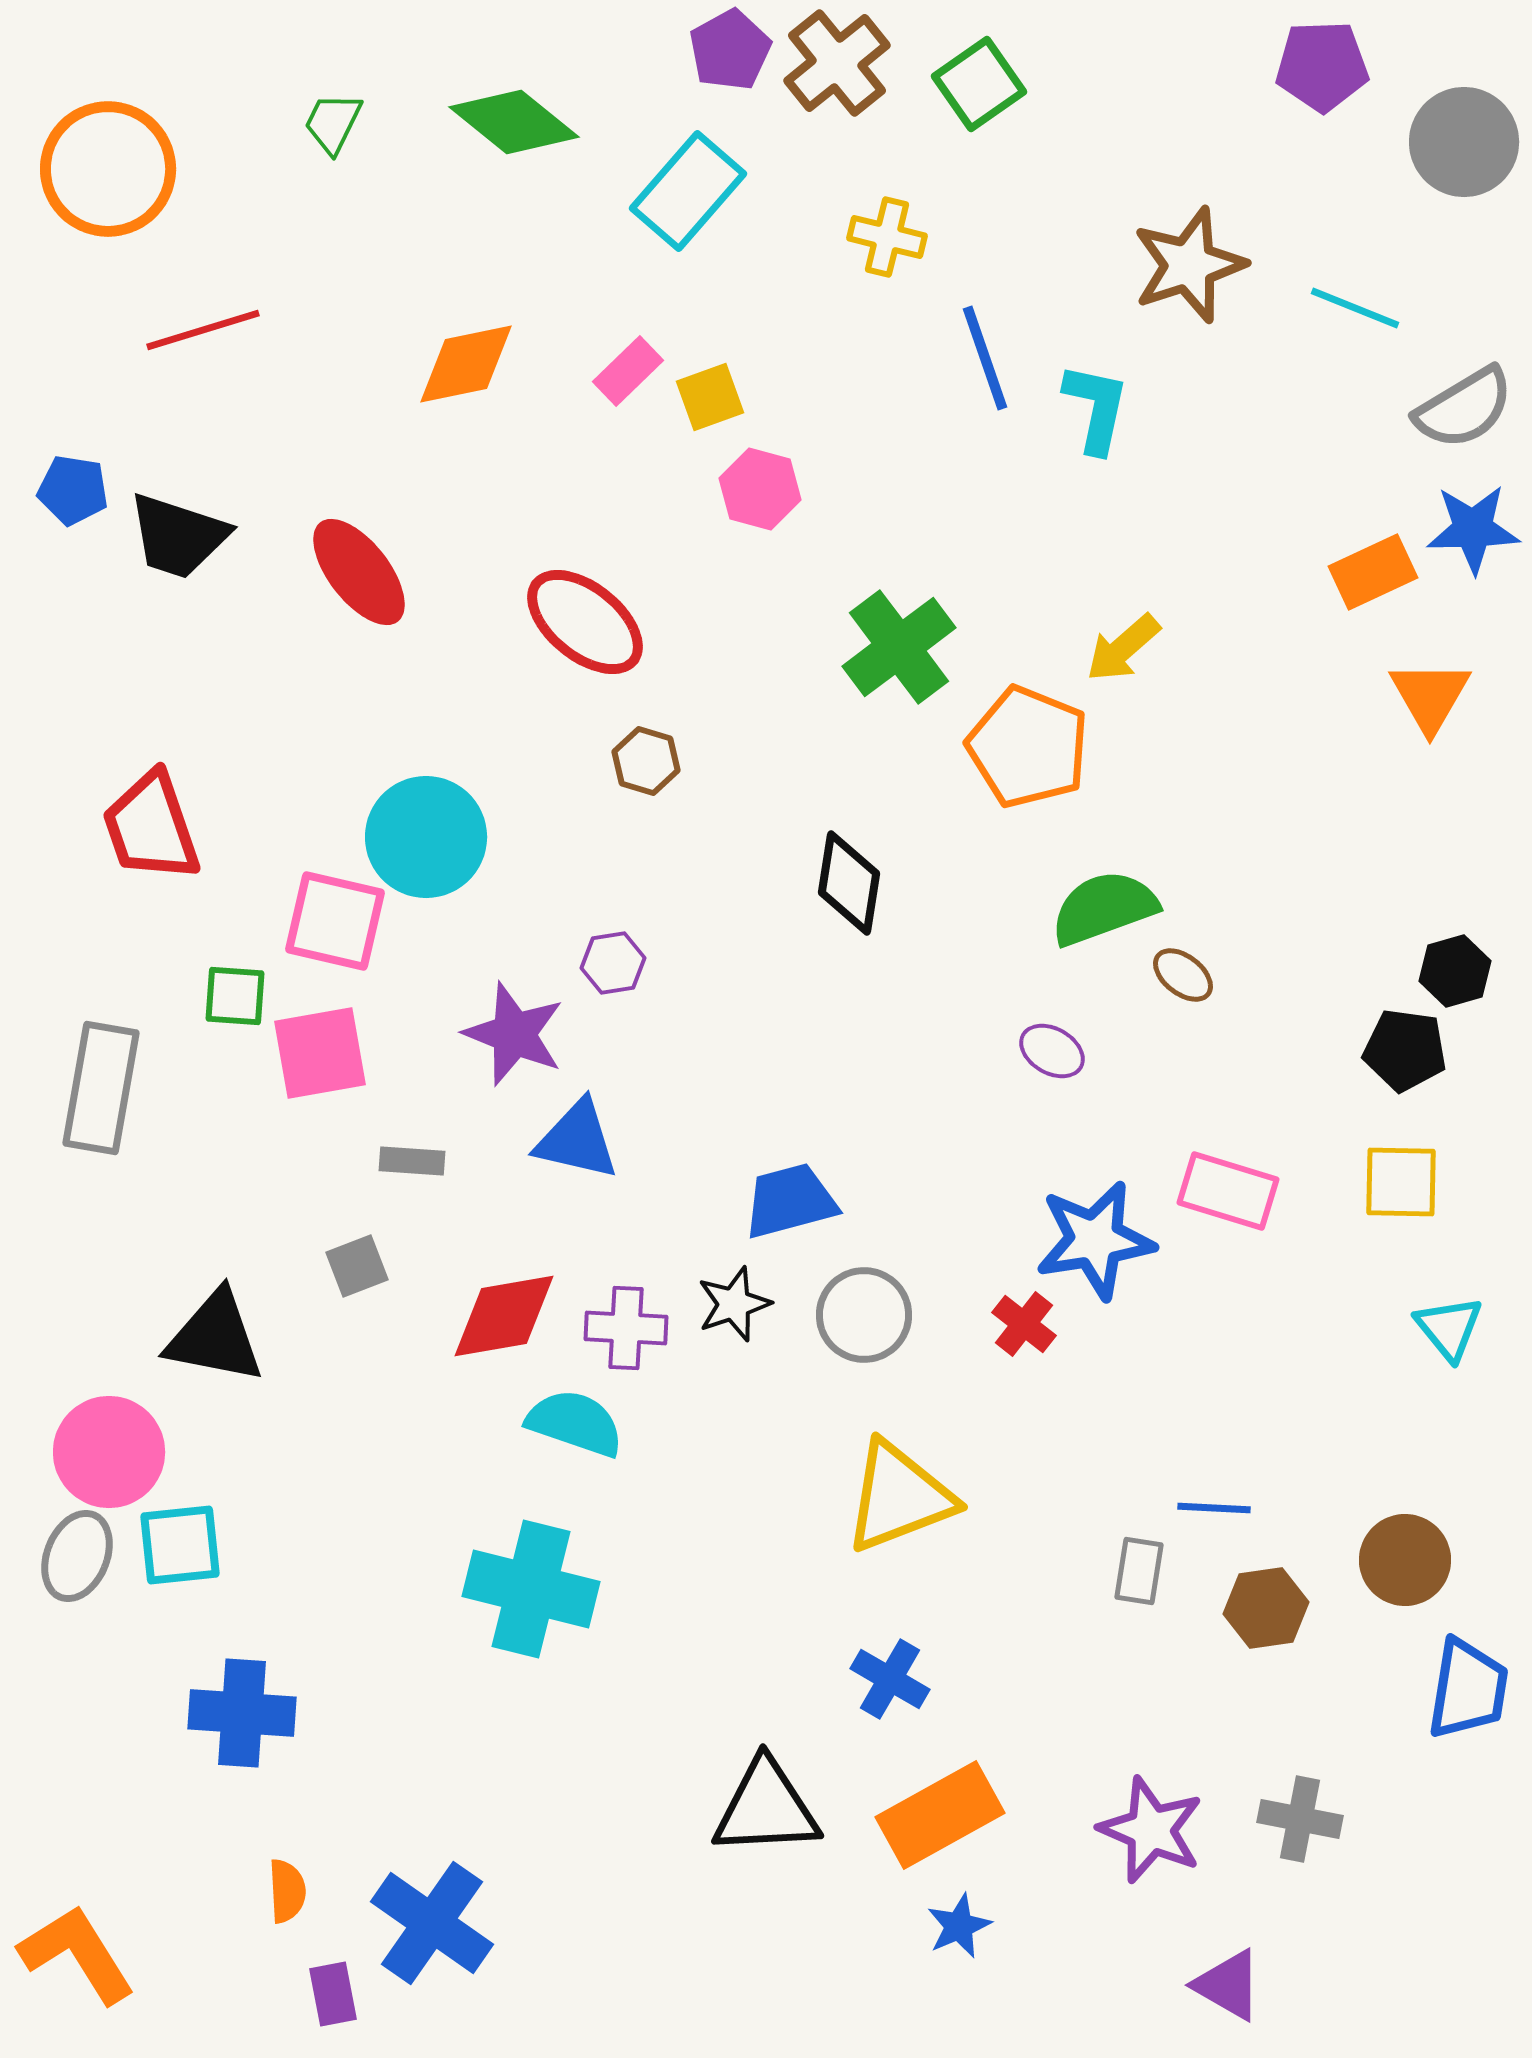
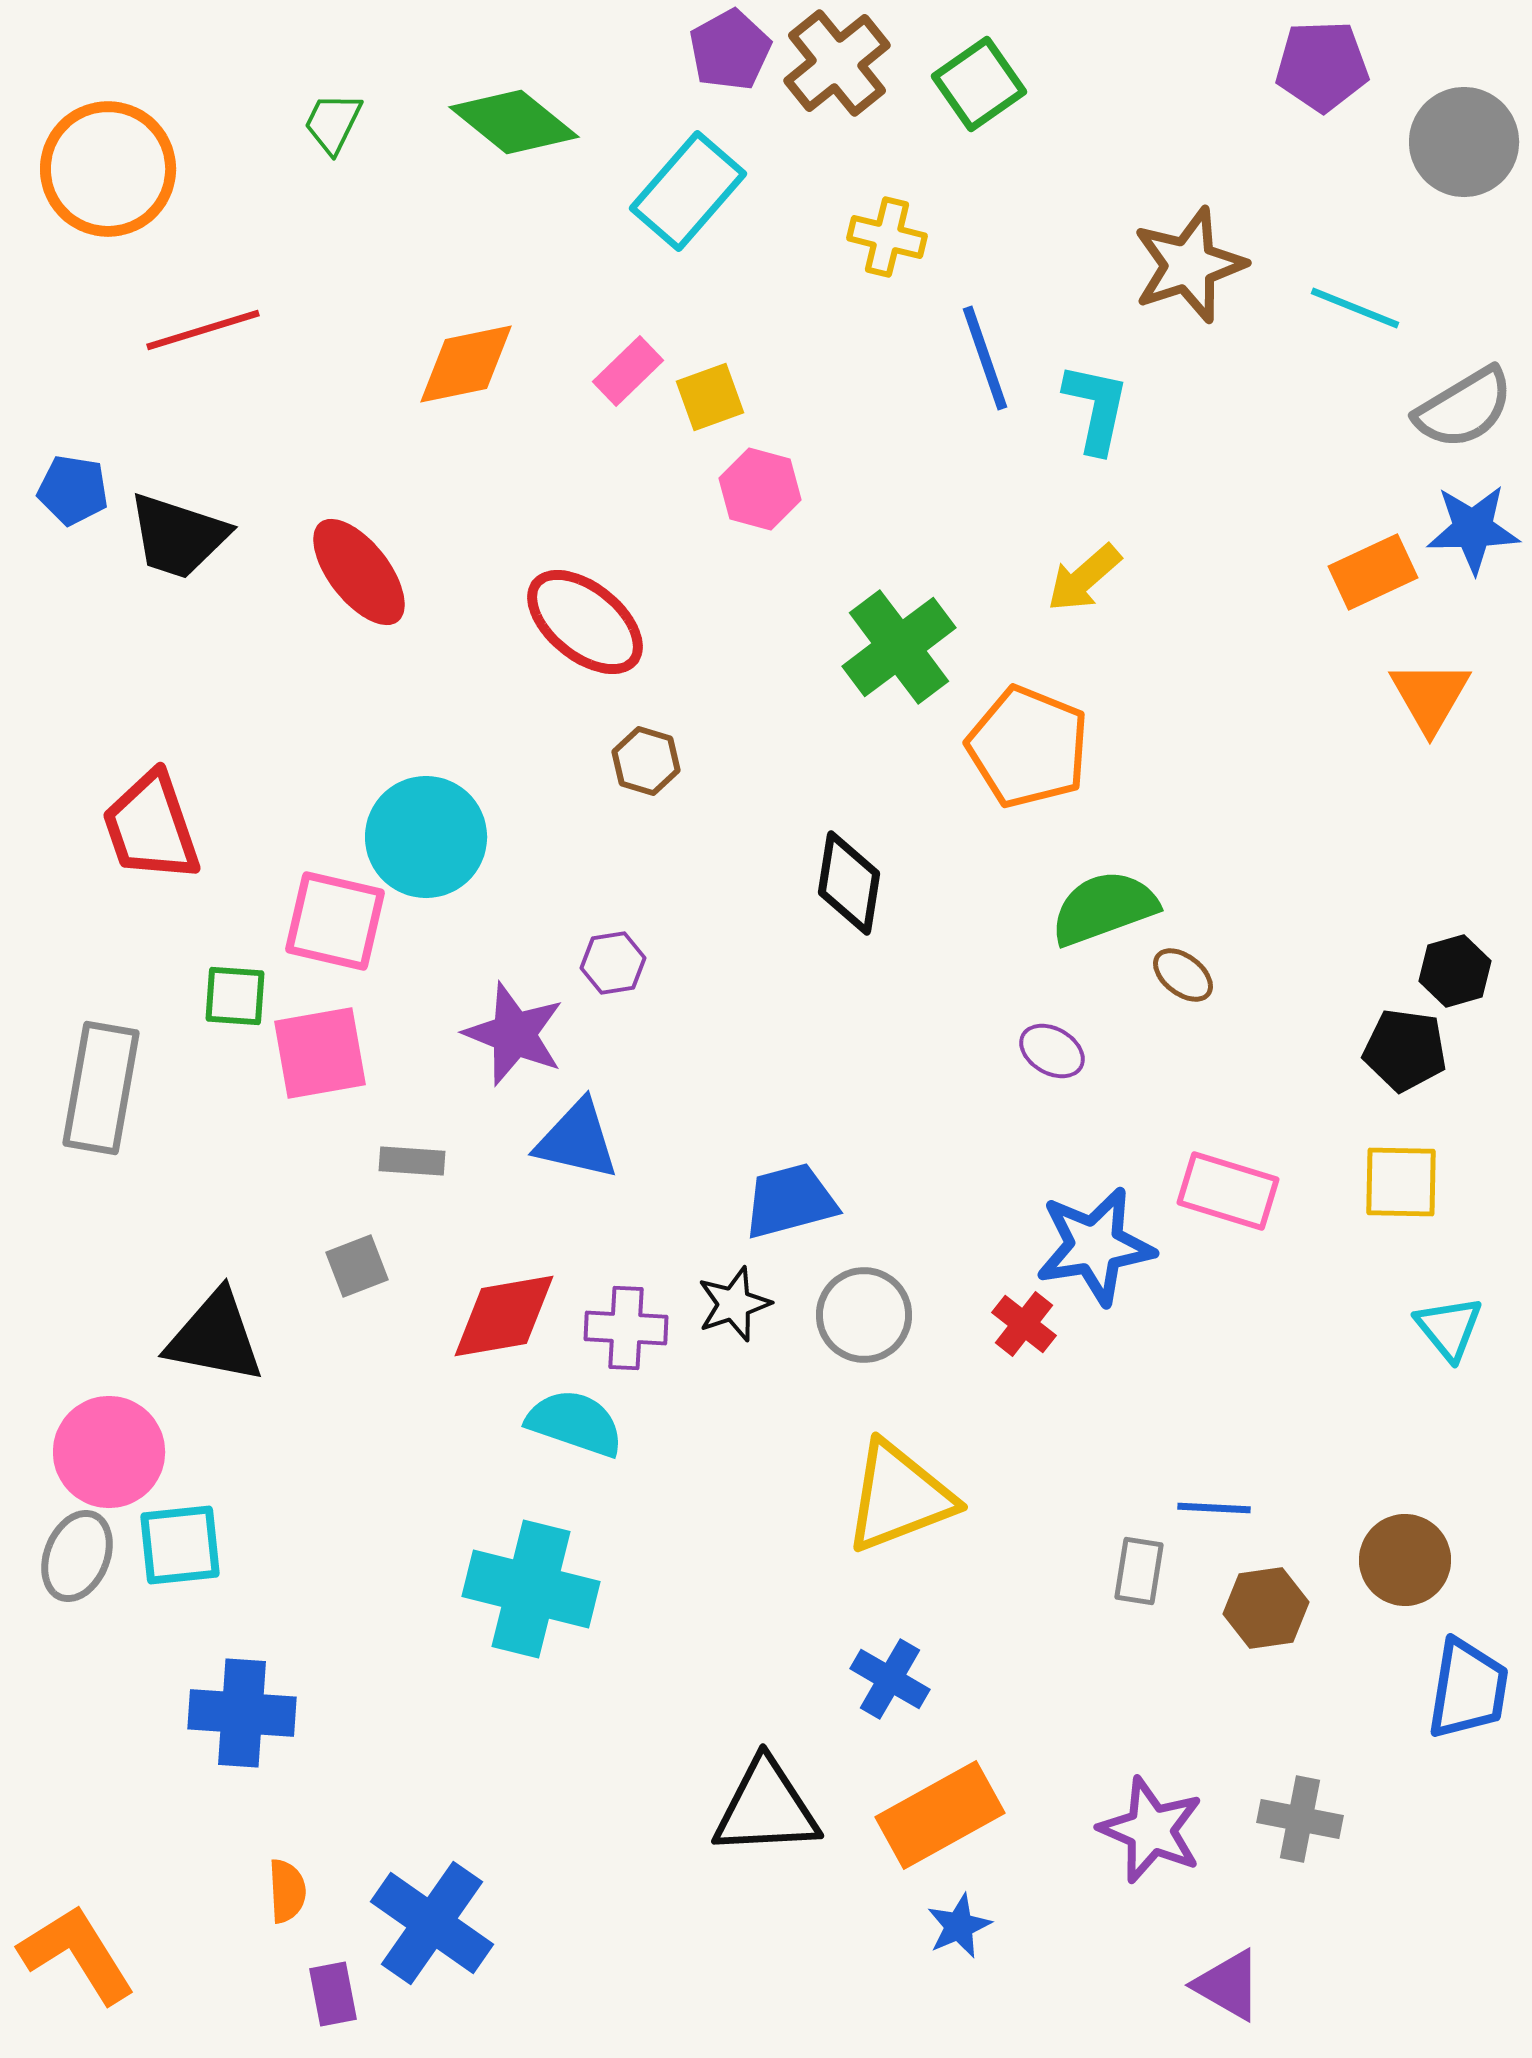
yellow arrow at (1123, 648): moved 39 px left, 70 px up
blue star at (1095, 1240): moved 6 px down
